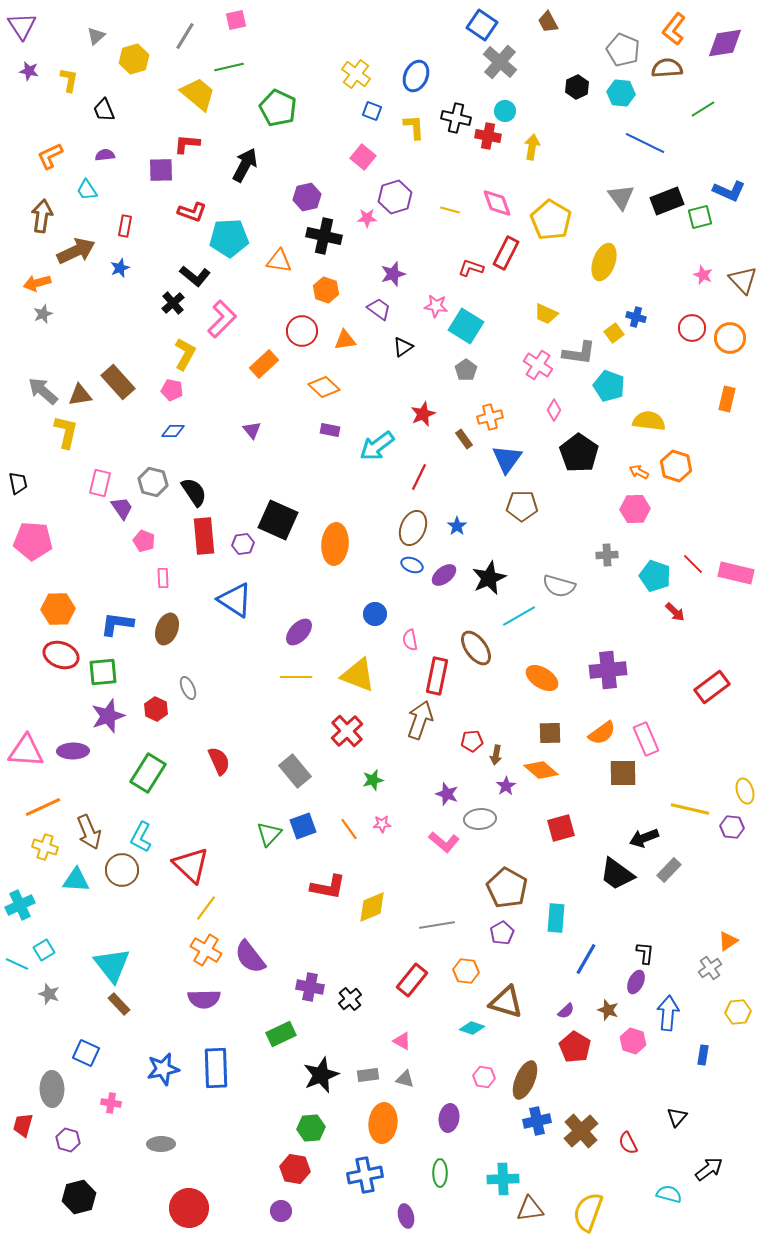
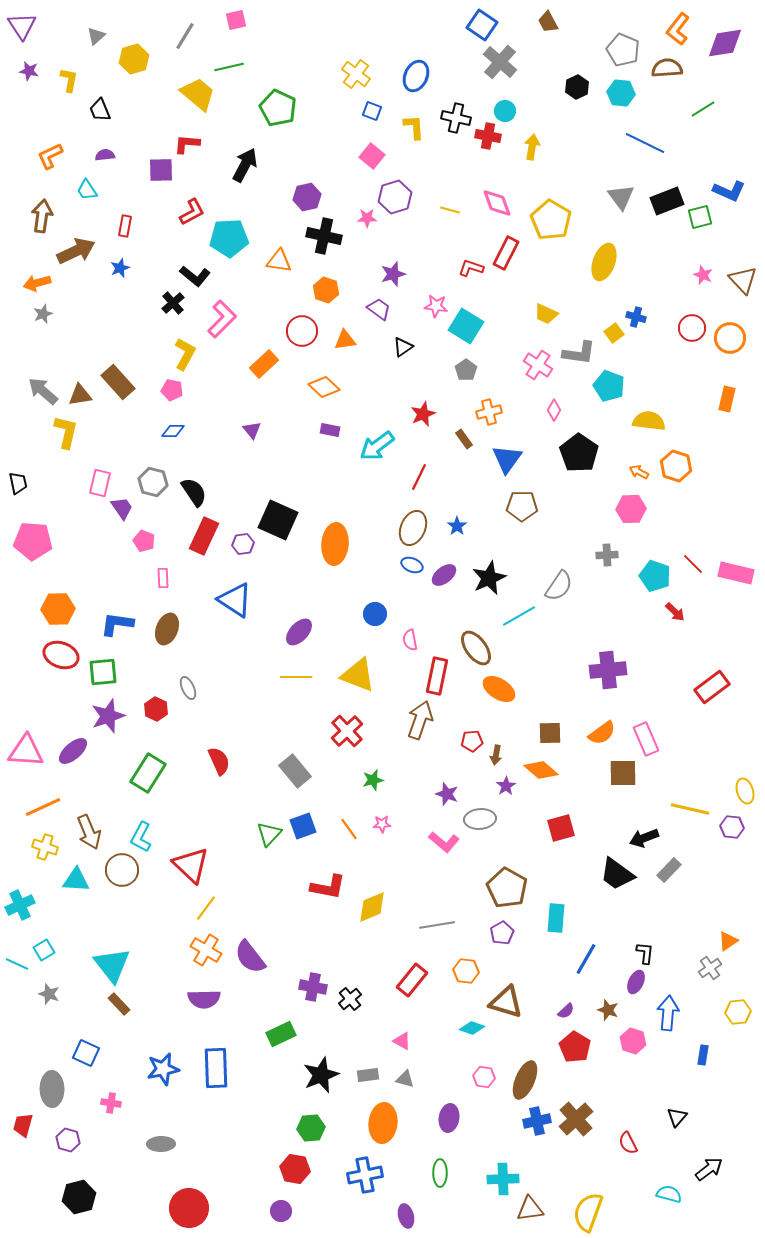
orange L-shape at (674, 29): moved 4 px right
black trapezoid at (104, 110): moved 4 px left
pink square at (363, 157): moved 9 px right, 1 px up
red L-shape at (192, 212): rotated 48 degrees counterclockwise
orange cross at (490, 417): moved 1 px left, 5 px up
pink hexagon at (635, 509): moved 4 px left
red rectangle at (204, 536): rotated 30 degrees clockwise
gray semicircle at (559, 586): rotated 72 degrees counterclockwise
orange ellipse at (542, 678): moved 43 px left, 11 px down
purple ellipse at (73, 751): rotated 40 degrees counterclockwise
purple cross at (310, 987): moved 3 px right
brown cross at (581, 1131): moved 5 px left, 12 px up
